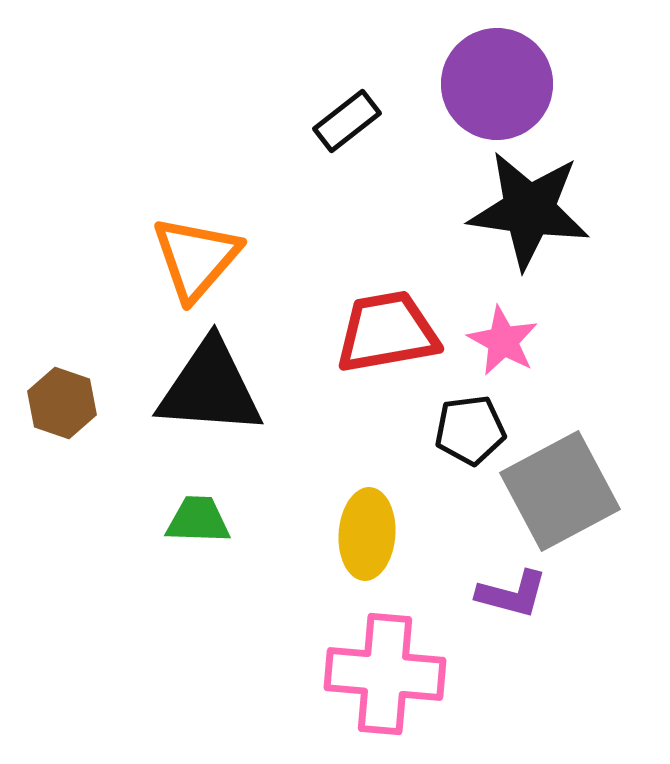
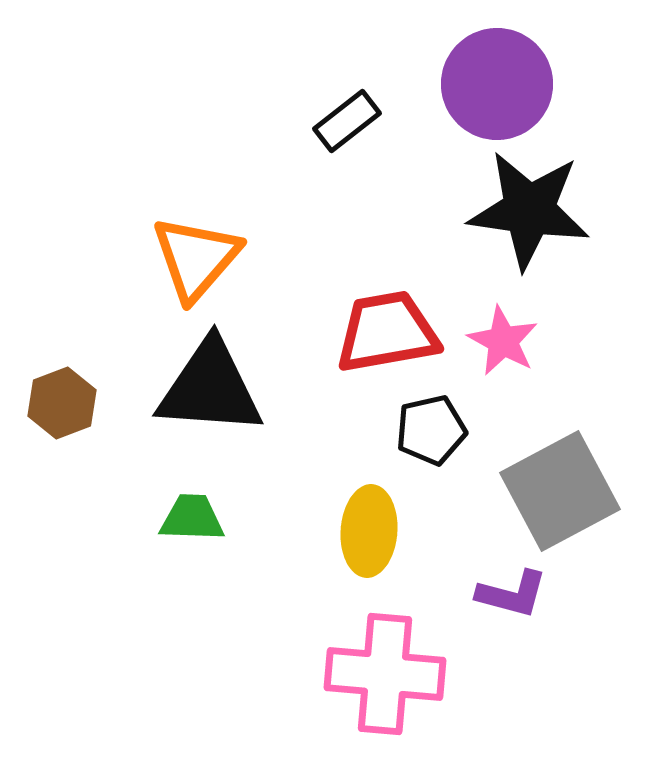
brown hexagon: rotated 20 degrees clockwise
black pentagon: moved 39 px left; rotated 6 degrees counterclockwise
green trapezoid: moved 6 px left, 2 px up
yellow ellipse: moved 2 px right, 3 px up
